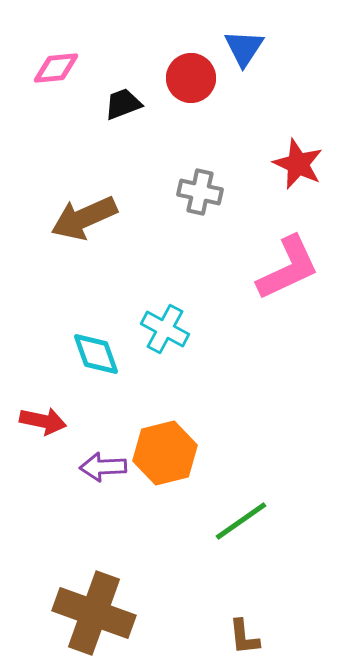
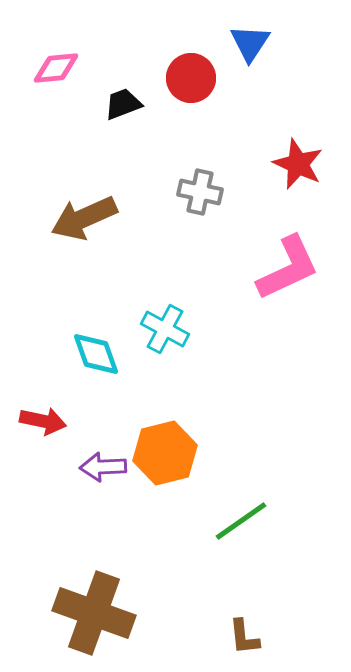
blue triangle: moved 6 px right, 5 px up
